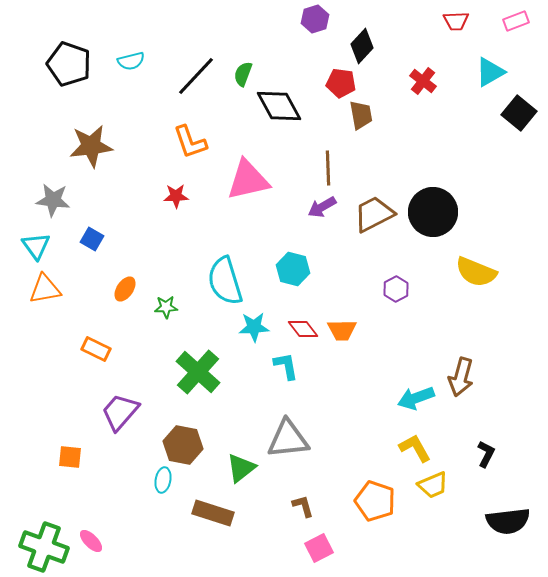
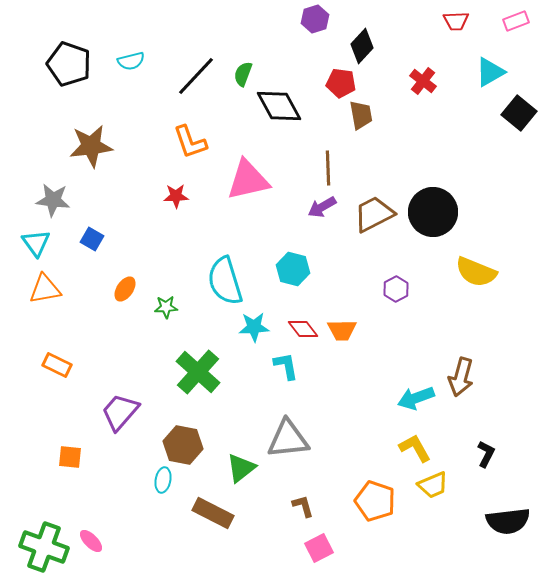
cyan triangle at (36, 246): moved 3 px up
orange rectangle at (96, 349): moved 39 px left, 16 px down
brown rectangle at (213, 513): rotated 9 degrees clockwise
